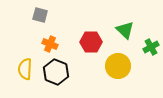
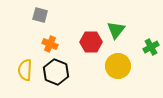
green triangle: moved 9 px left; rotated 24 degrees clockwise
yellow semicircle: moved 1 px down
